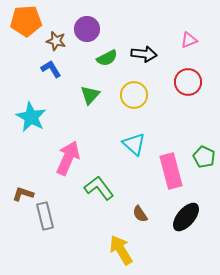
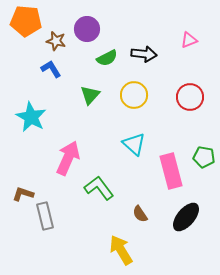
orange pentagon: rotated 8 degrees clockwise
red circle: moved 2 px right, 15 px down
green pentagon: rotated 15 degrees counterclockwise
